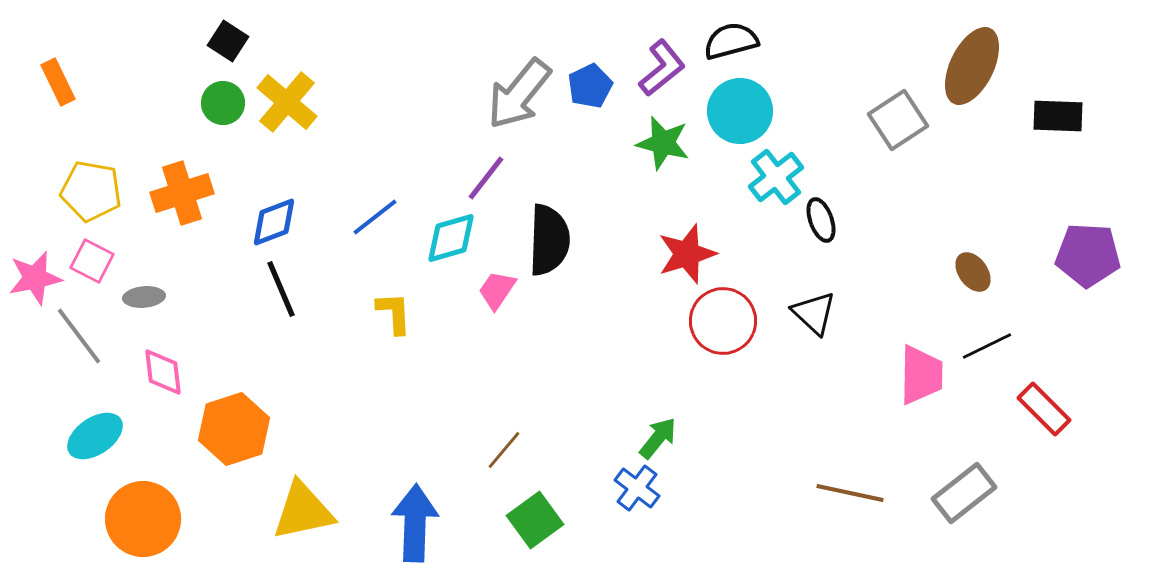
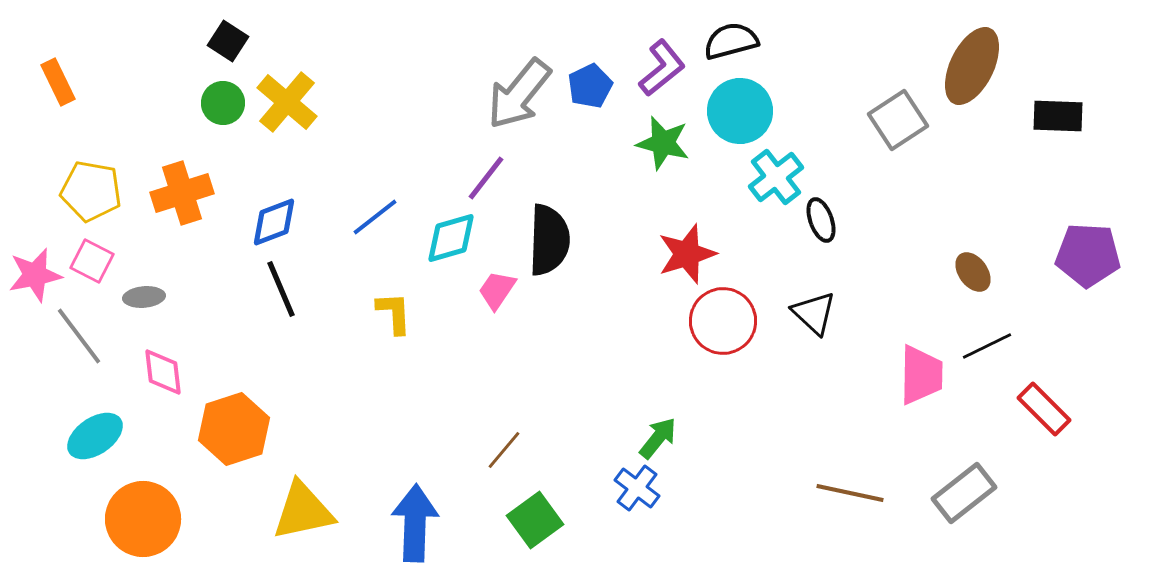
pink star at (35, 278): moved 3 px up
